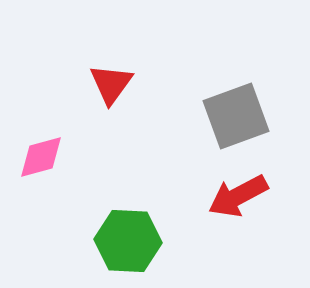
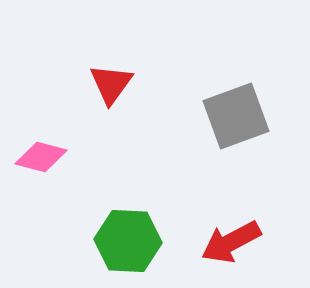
pink diamond: rotated 30 degrees clockwise
red arrow: moved 7 px left, 46 px down
